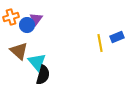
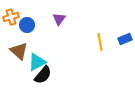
purple triangle: moved 23 px right
blue rectangle: moved 8 px right, 2 px down
yellow line: moved 1 px up
cyan triangle: rotated 42 degrees clockwise
black semicircle: rotated 24 degrees clockwise
